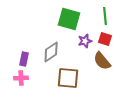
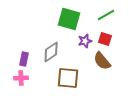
green line: moved 1 px right, 1 px up; rotated 66 degrees clockwise
